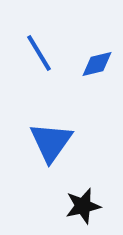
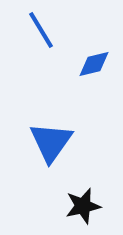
blue line: moved 2 px right, 23 px up
blue diamond: moved 3 px left
